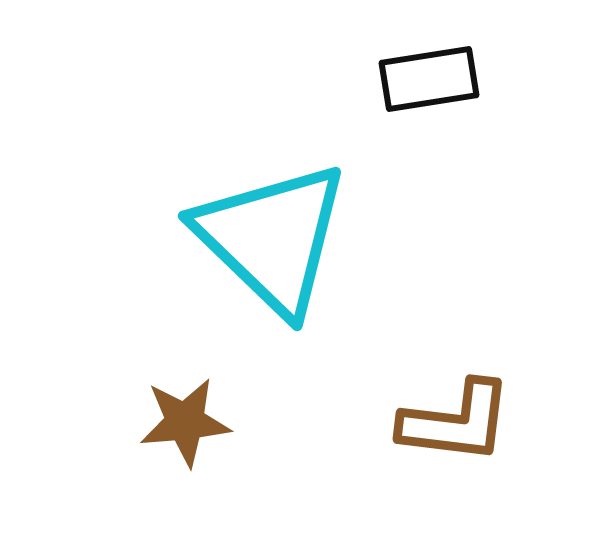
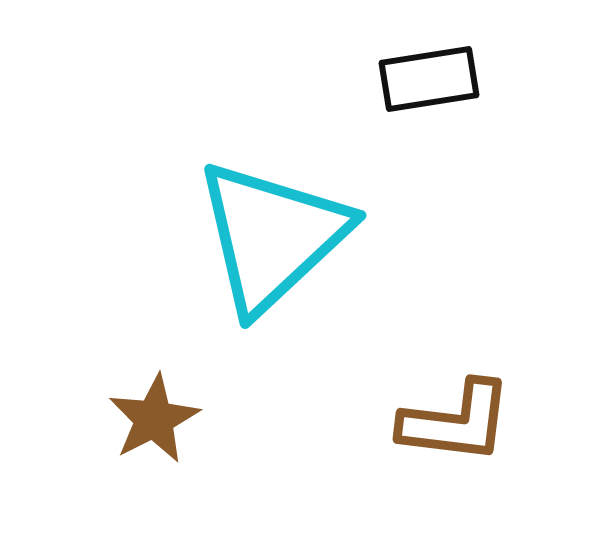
cyan triangle: moved 2 px up; rotated 33 degrees clockwise
brown star: moved 31 px left, 3 px up; rotated 22 degrees counterclockwise
